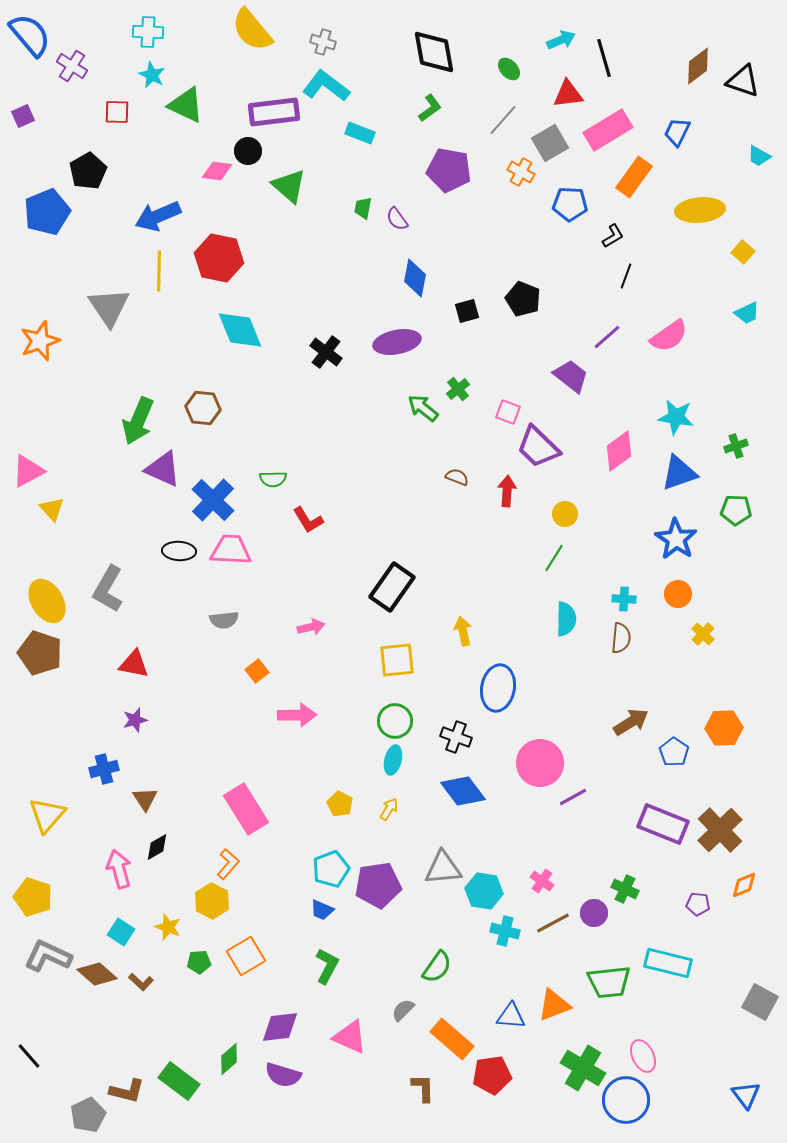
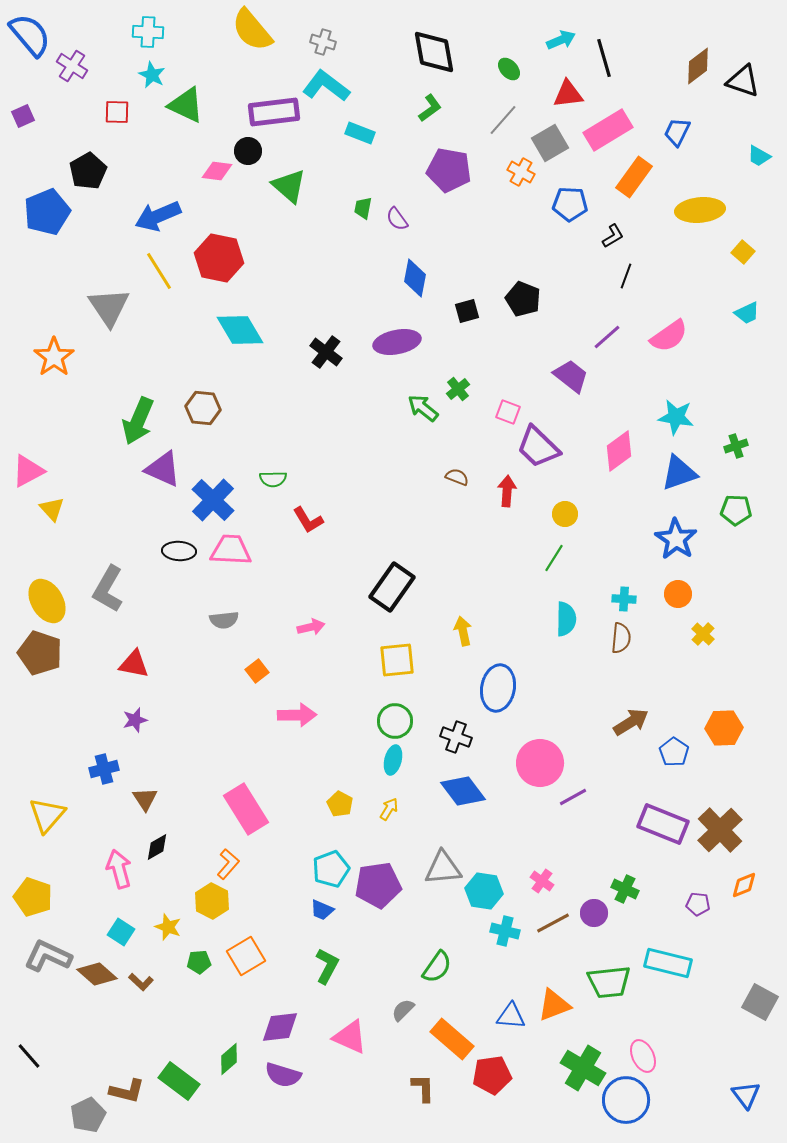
yellow line at (159, 271): rotated 33 degrees counterclockwise
cyan diamond at (240, 330): rotated 9 degrees counterclockwise
orange star at (40, 341): moved 14 px right, 16 px down; rotated 15 degrees counterclockwise
